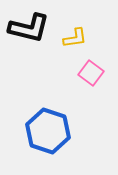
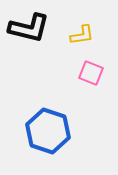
yellow L-shape: moved 7 px right, 3 px up
pink square: rotated 15 degrees counterclockwise
